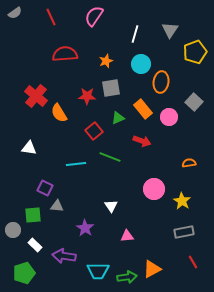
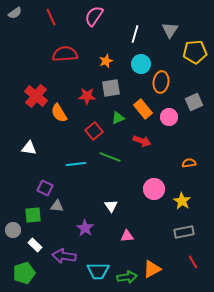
yellow pentagon at (195, 52): rotated 15 degrees clockwise
gray square at (194, 102): rotated 24 degrees clockwise
